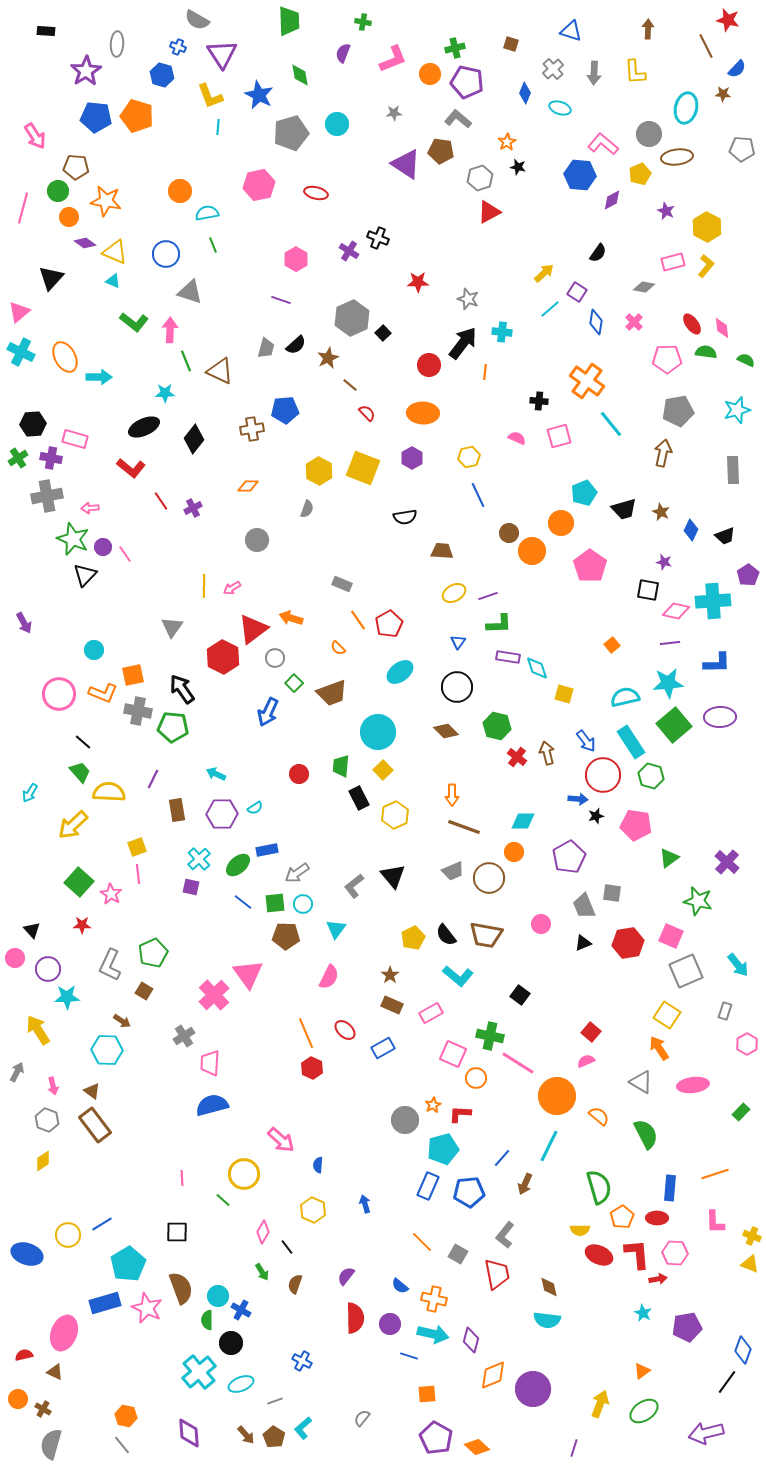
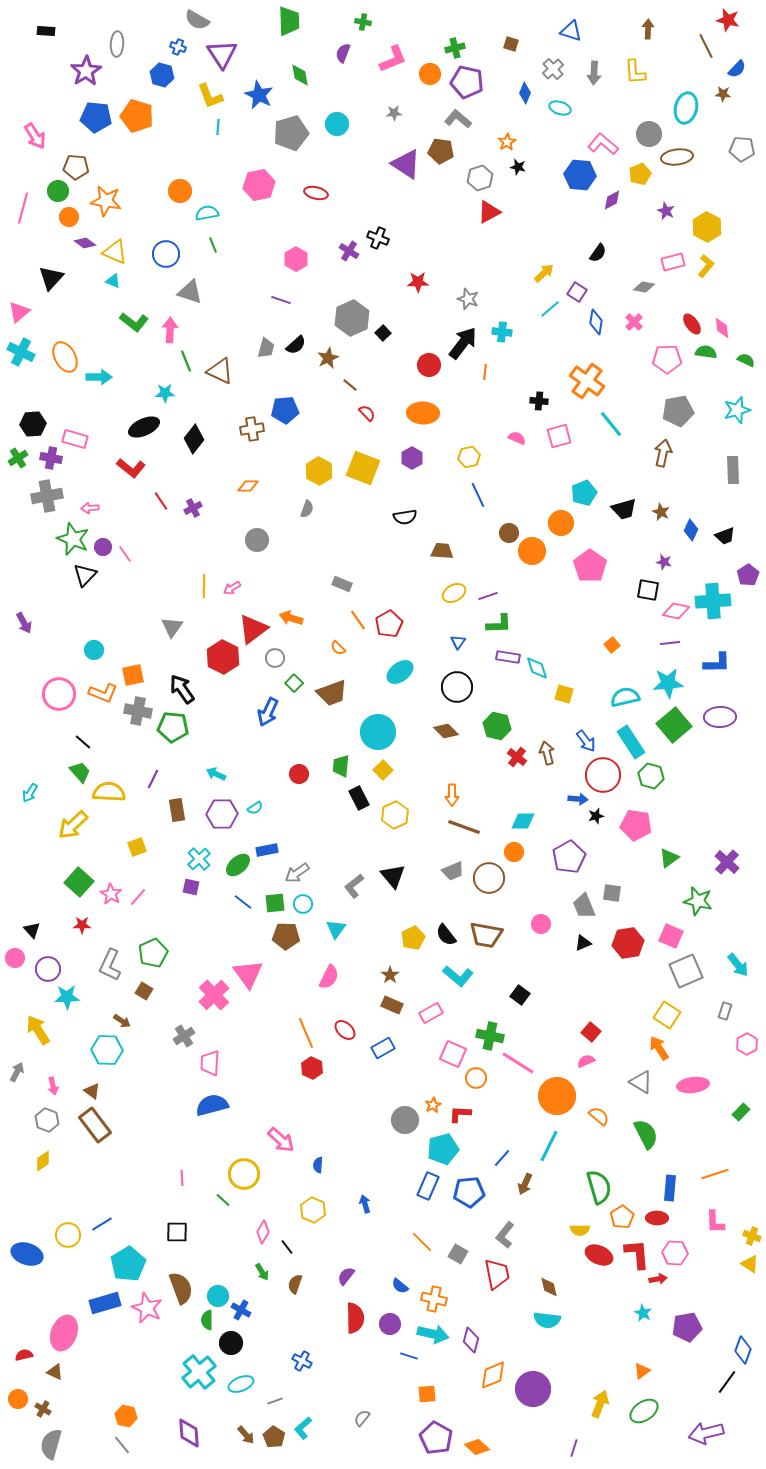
pink line at (138, 874): moved 23 px down; rotated 48 degrees clockwise
yellow triangle at (750, 1264): rotated 12 degrees clockwise
